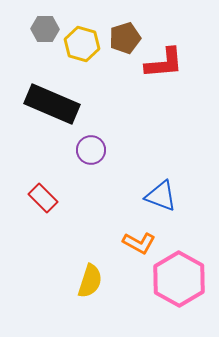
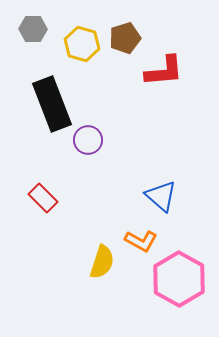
gray hexagon: moved 12 px left
red L-shape: moved 8 px down
black rectangle: rotated 46 degrees clockwise
purple circle: moved 3 px left, 10 px up
blue triangle: rotated 20 degrees clockwise
orange L-shape: moved 2 px right, 2 px up
yellow semicircle: moved 12 px right, 19 px up
